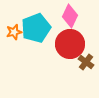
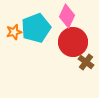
pink diamond: moved 3 px left
red circle: moved 3 px right, 2 px up
